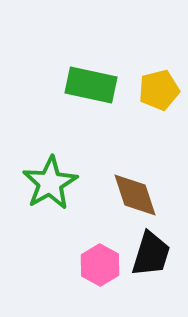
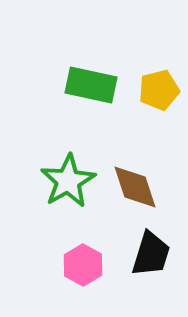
green star: moved 18 px right, 2 px up
brown diamond: moved 8 px up
pink hexagon: moved 17 px left
